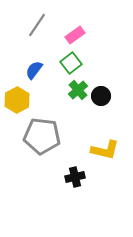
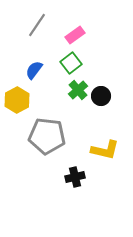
gray pentagon: moved 5 px right
